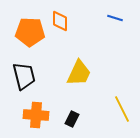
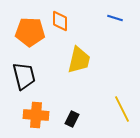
yellow trapezoid: moved 13 px up; rotated 12 degrees counterclockwise
